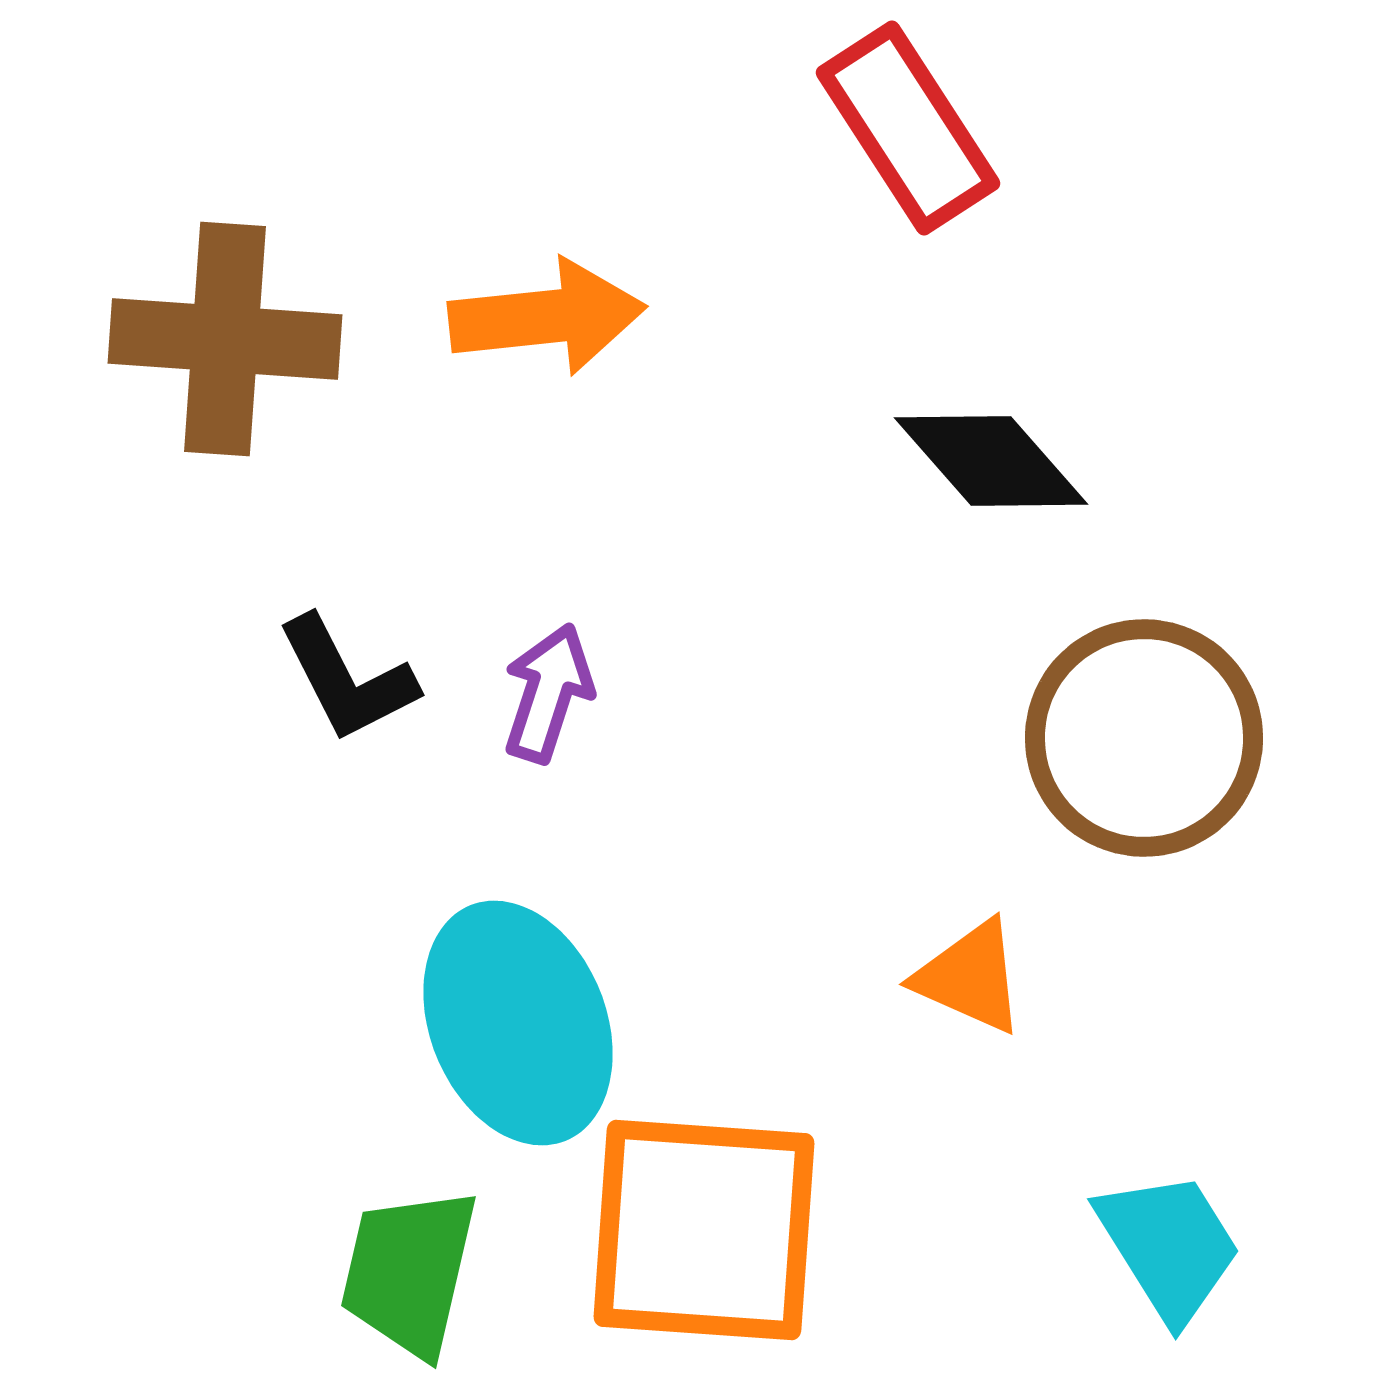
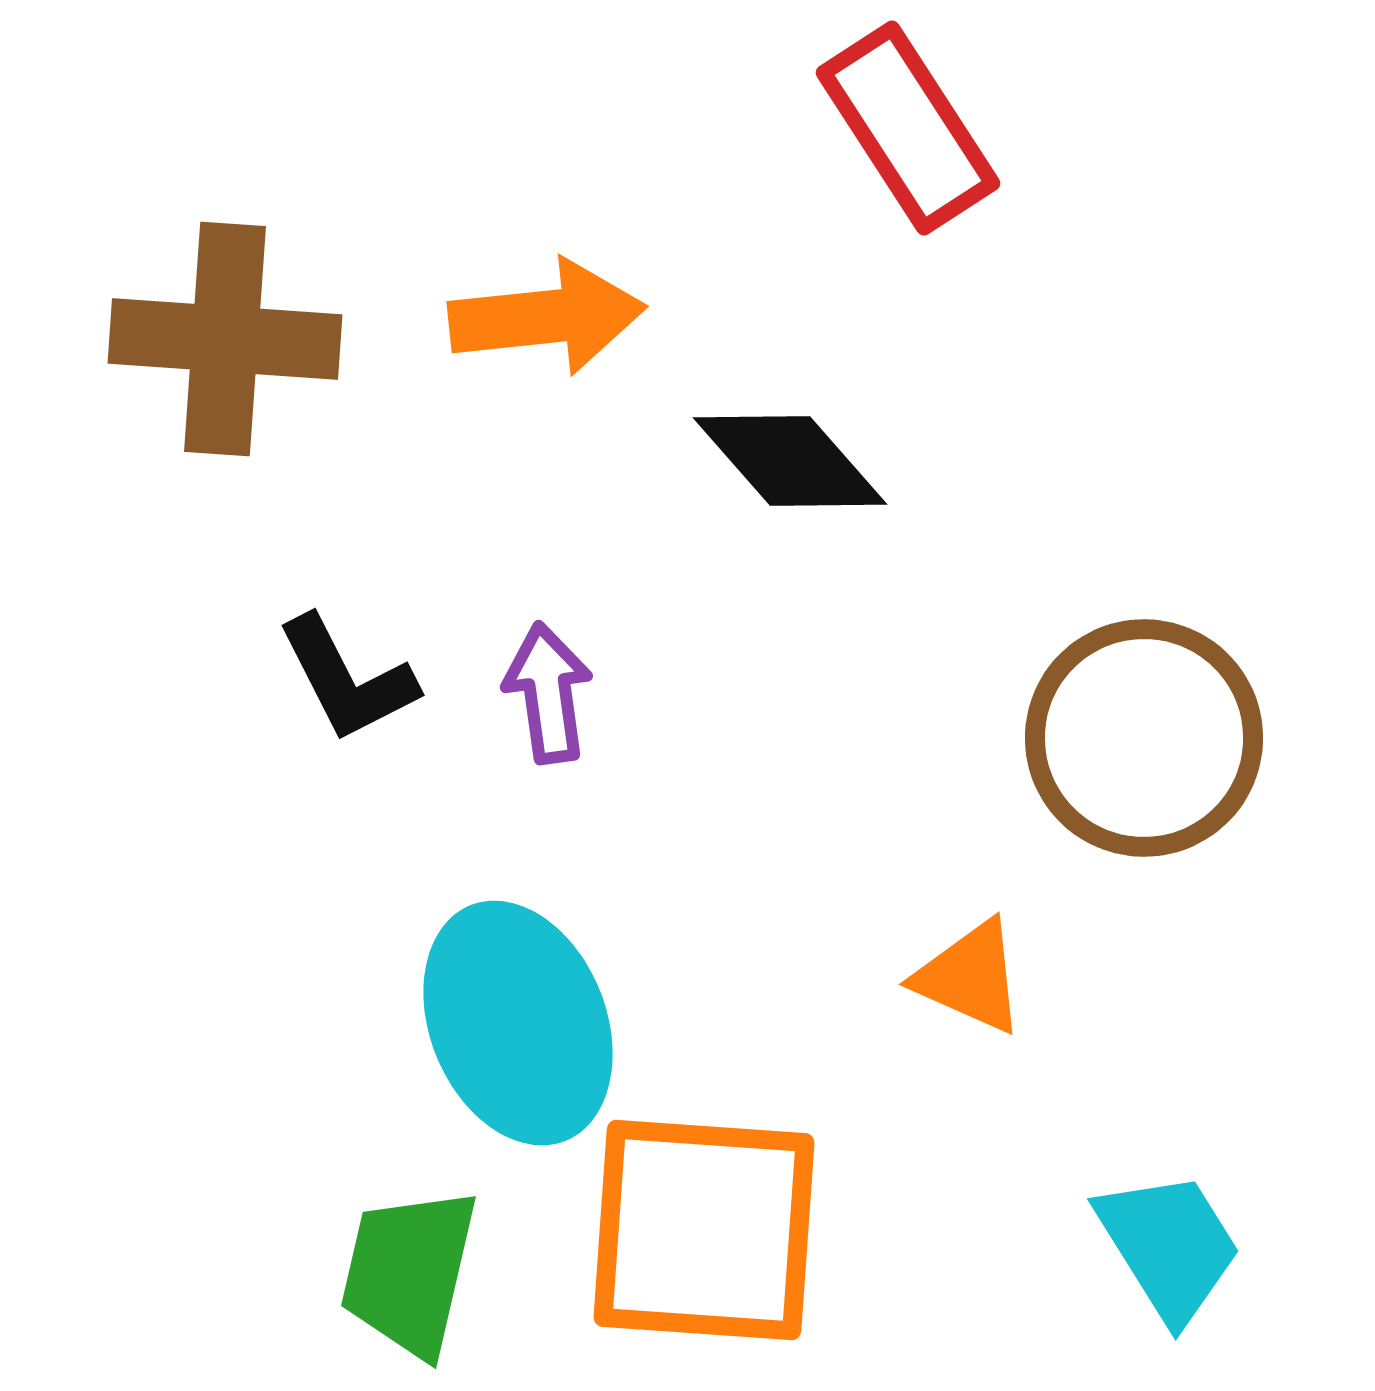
black diamond: moved 201 px left
purple arrow: rotated 26 degrees counterclockwise
